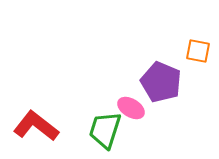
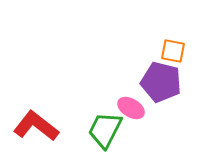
orange square: moved 25 px left
purple pentagon: rotated 9 degrees counterclockwise
green trapezoid: rotated 9 degrees clockwise
